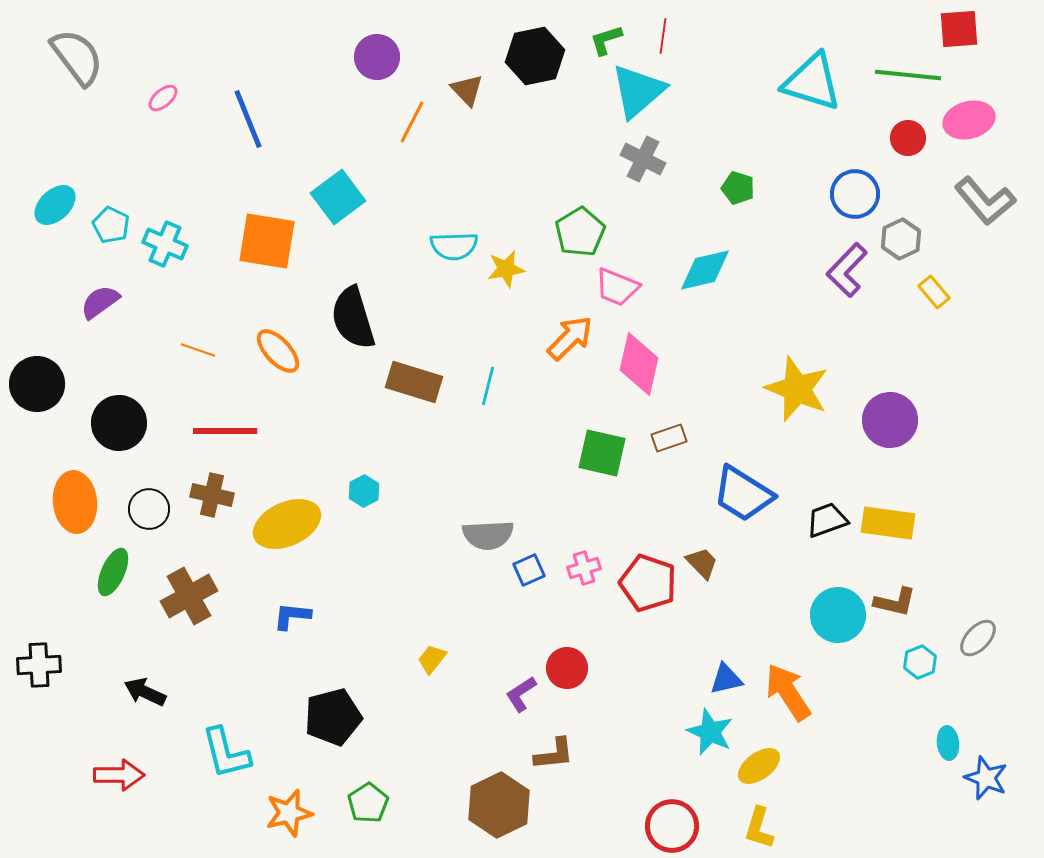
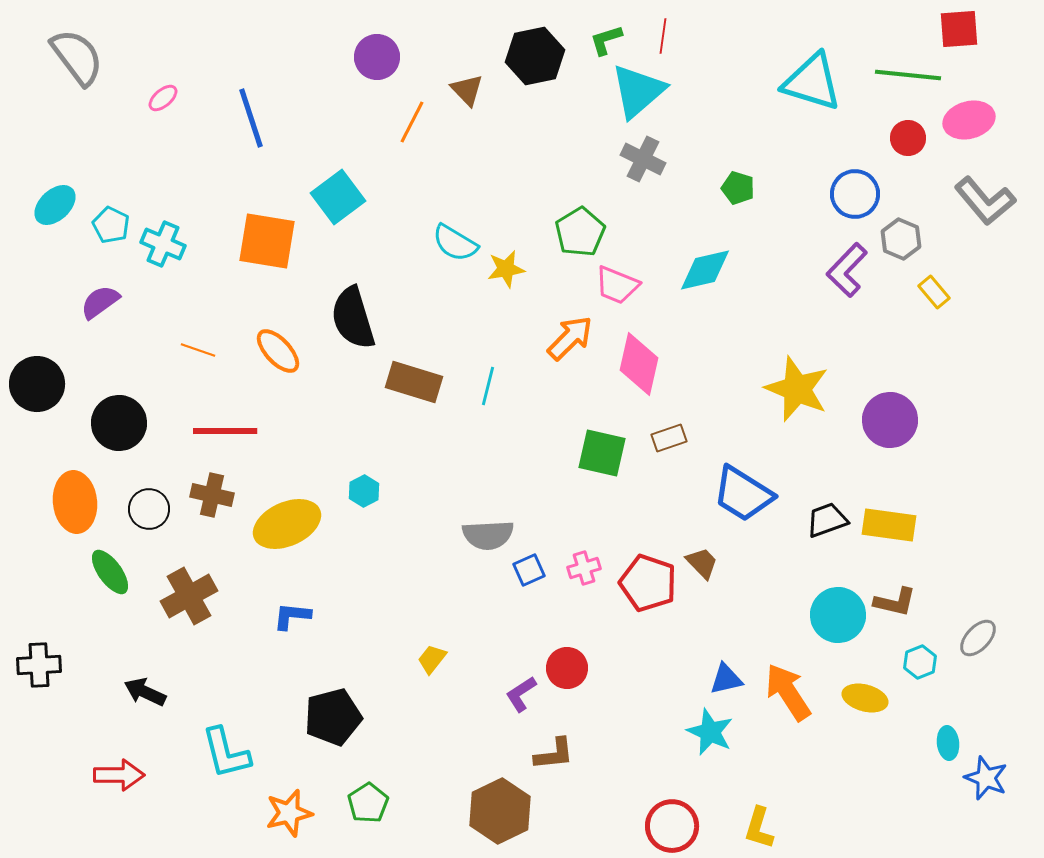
blue line at (248, 119): moved 3 px right, 1 px up; rotated 4 degrees clockwise
gray hexagon at (901, 239): rotated 12 degrees counterclockwise
cyan cross at (165, 244): moved 2 px left
cyan semicircle at (454, 246): moved 1 px right, 3 px up; rotated 33 degrees clockwise
pink trapezoid at (617, 287): moved 2 px up
yellow rectangle at (888, 523): moved 1 px right, 2 px down
green ellipse at (113, 572): moved 3 px left; rotated 60 degrees counterclockwise
yellow ellipse at (759, 766): moved 106 px right, 68 px up; rotated 51 degrees clockwise
brown hexagon at (499, 805): moved 1 px right, 6 px down
